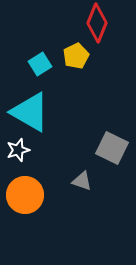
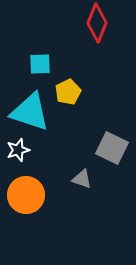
yellow pentagon: moved 8 px left, 36 px down
cyan square: rotated 30 degrees clockwise
cyan triangle: rotated 12 degrees counterclockwise
gray triangle: moved 2 px up
orange circle: moved 1 px right
